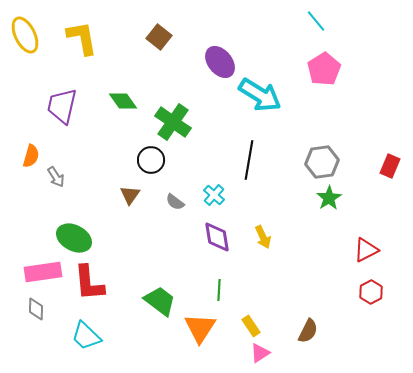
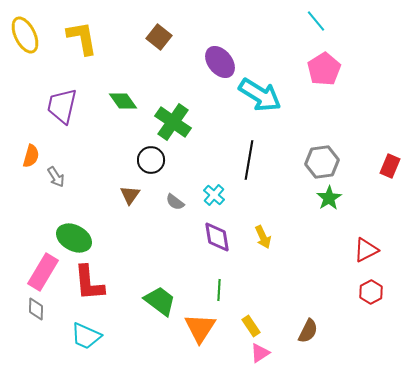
pink rectangle: rotated 51 degrees counterclockwise
cyan trapezoid: rotated 20 degrees counterclockwise
